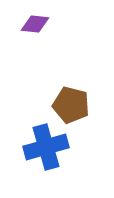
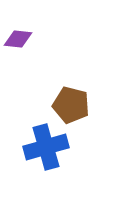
purple diamond: moved 17 px left, 15 px down
